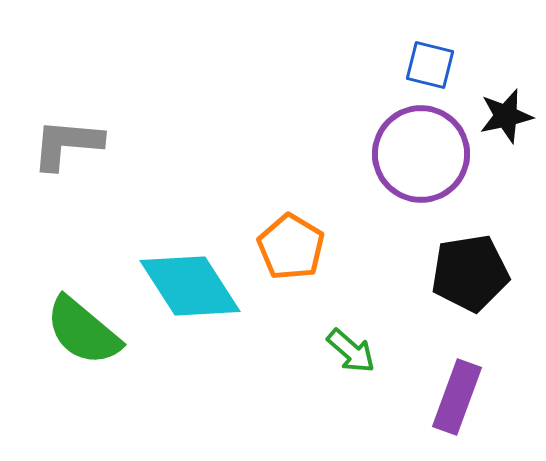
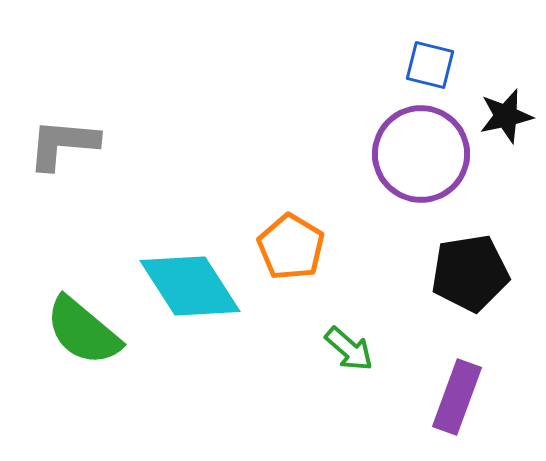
gray L-shape: moved 4 px left
green arrow: moved 2 px left, 2 px up
